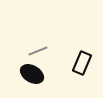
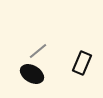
gray line: rotated 18 degrees counterclockwise
